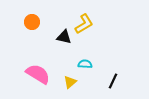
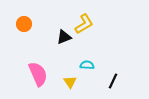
orange circle: moved 8 px left, 2 px down
black triangle: rotated 35 degrees counterclockwise
cyan semicircle: moved 2 px right, 1 px down
pink semicircle: rotated 35 degrees clockwise
yellow triangle: rotated 24 degrees counterclockwise
